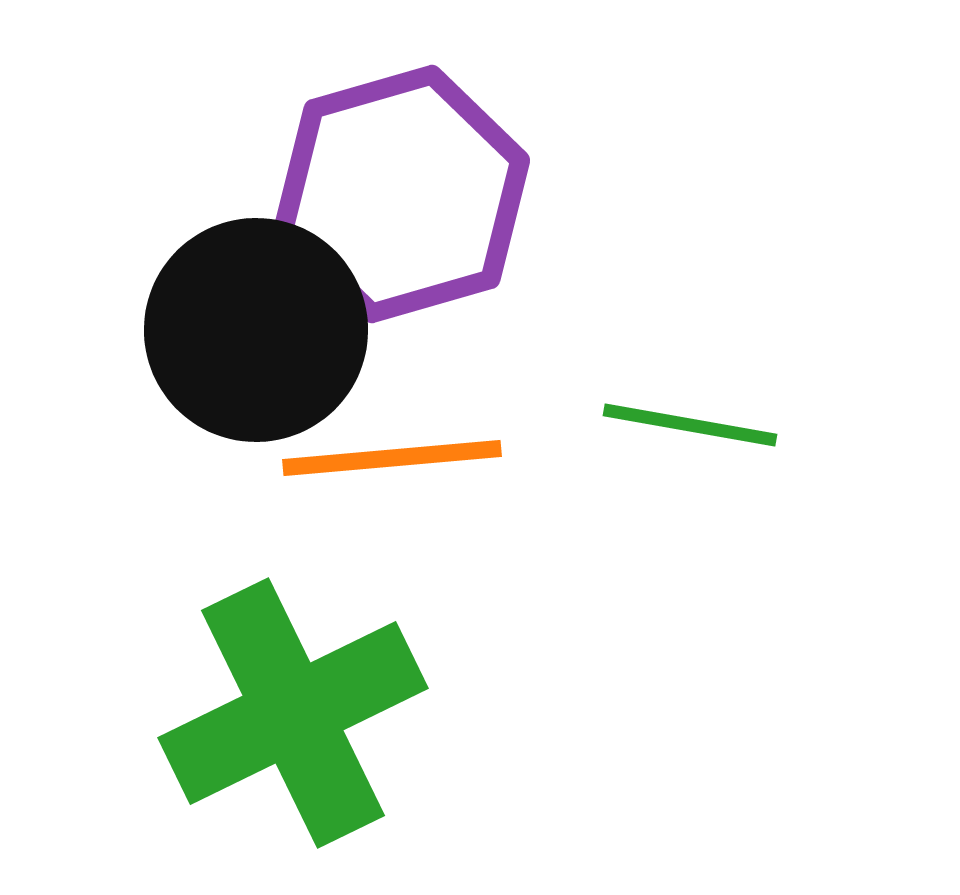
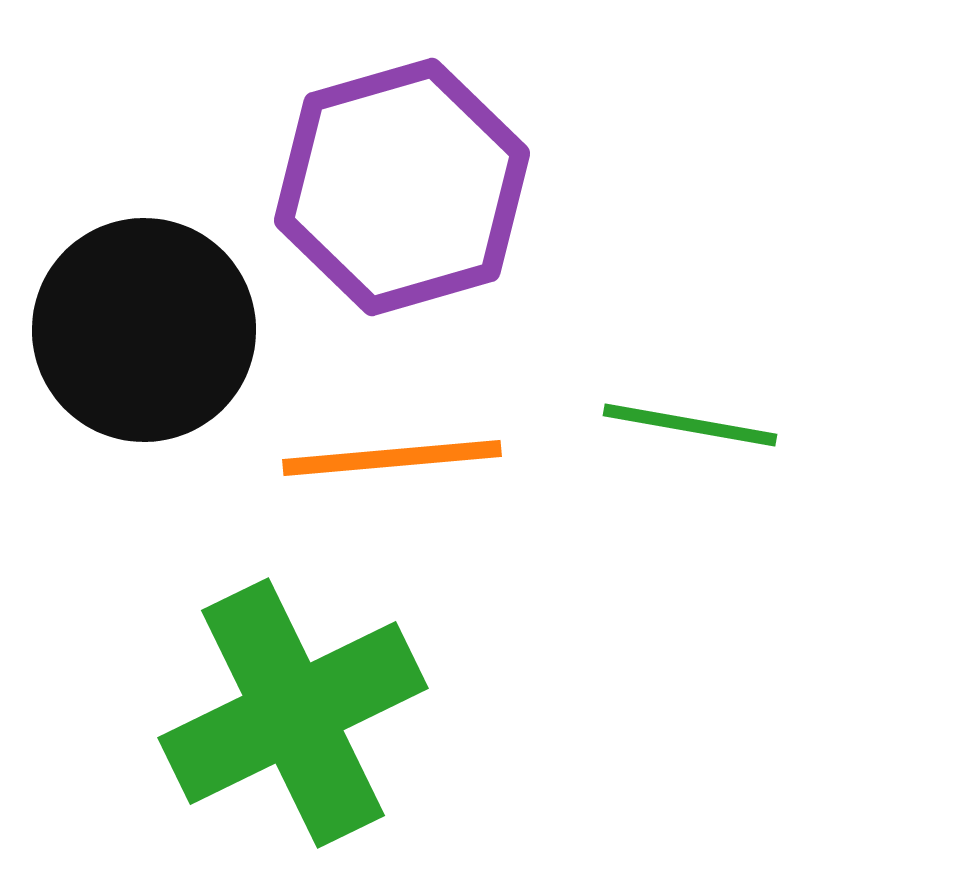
purple hexagon: moved 7 px up
black circle: moved 112 px left
